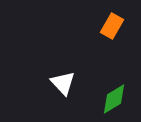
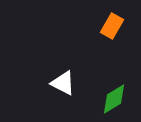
white triangle: rotated 20 degrees counterclockwise
